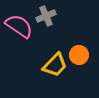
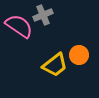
gray cross: moved 3 px left, 1 px up
yellow trapezoid: rotated 8 degrees clockwise
